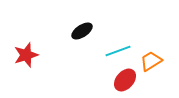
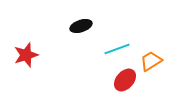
black ellipse: moved 1 px left, 5 px up; rotated 15 degrees clockwise
cyan line: moved 1 px left, 2 px up
